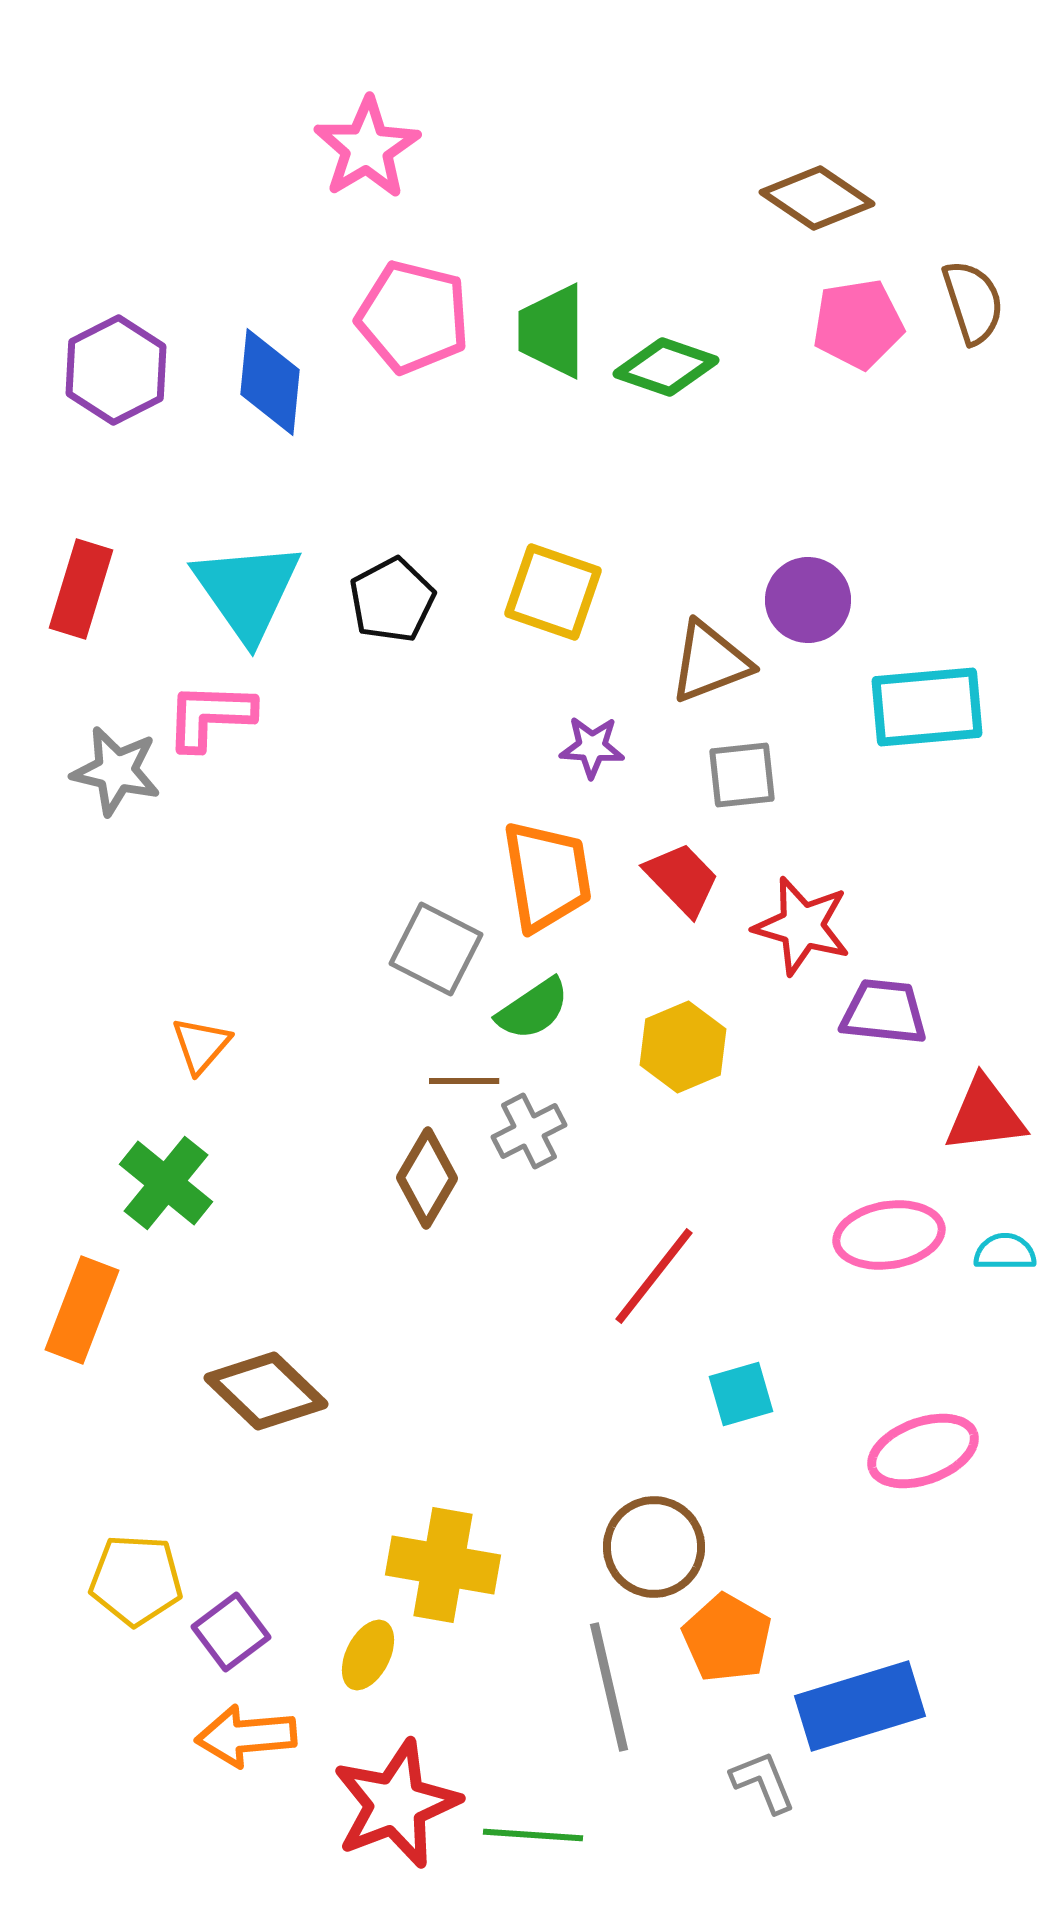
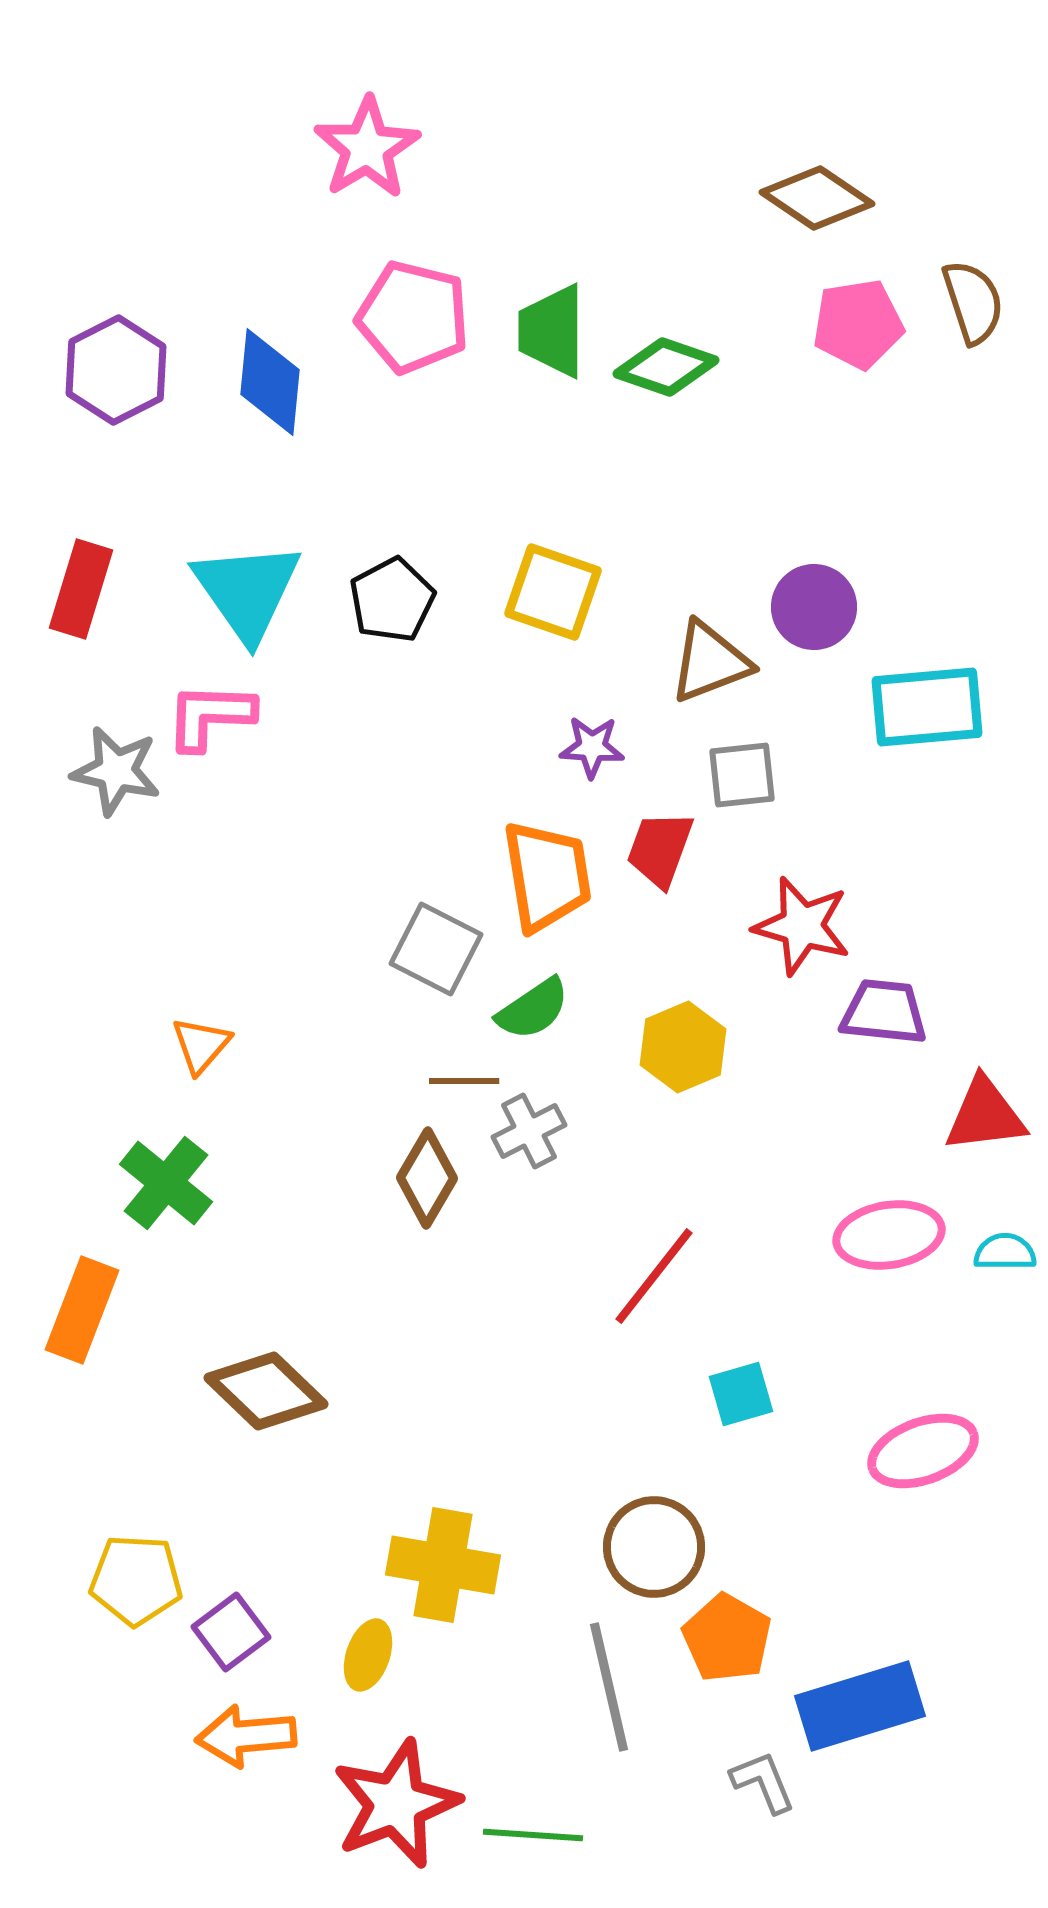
purple circle at (808, 600): moved 6 px right, 7 px down
red trapezoid at (682, 879): moved 22 px left, 30 px up; rotated 116 degrees counterclockwise
yellow ellipse at (368, 1655): rotated 8 degrees counterclockwise
